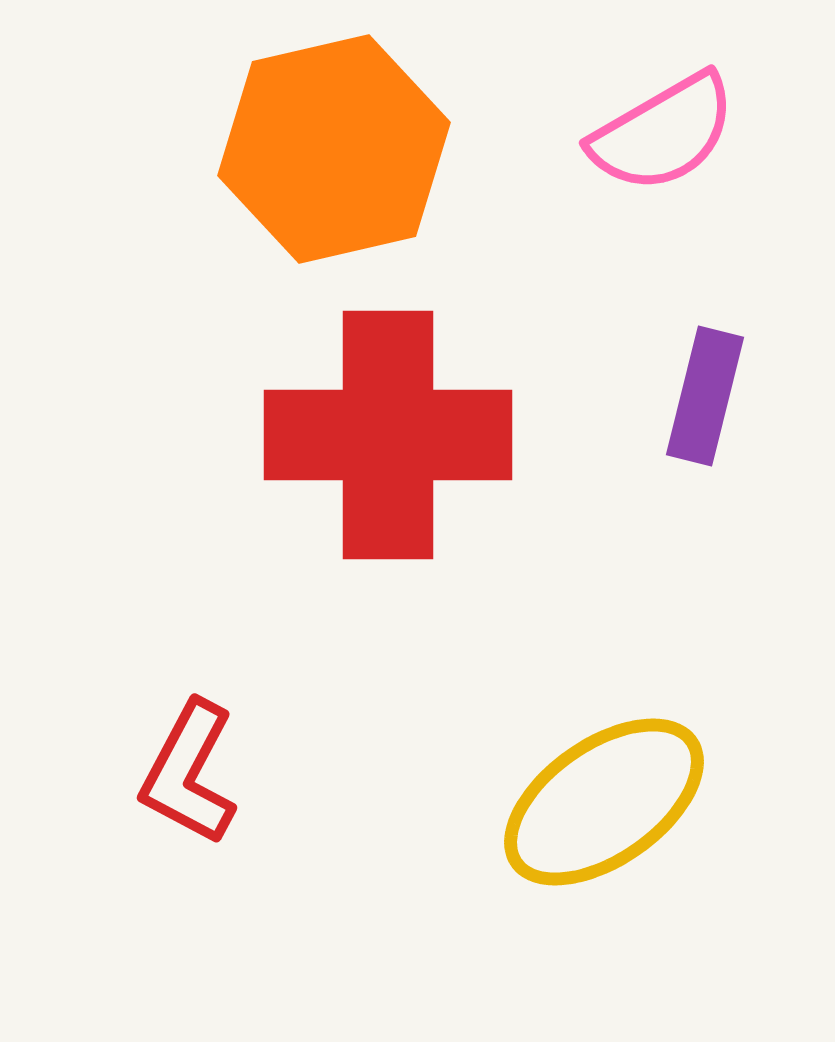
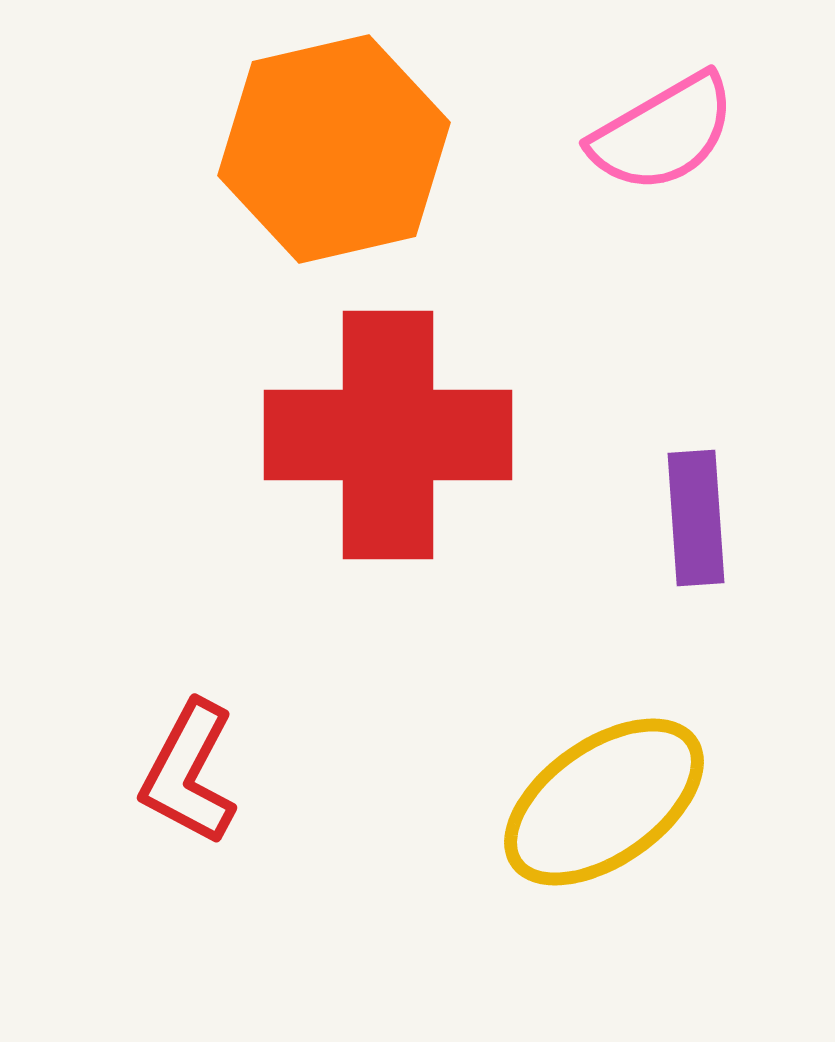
purple rectangle: moved 9 px left, 122 px down; rotated 18 degrees counterclockwise
